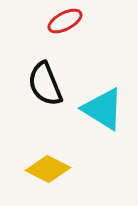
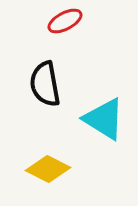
black semicircle: rotated 12 degrees clockwise
cyan triangle: moved 1 px right, 10 px down
